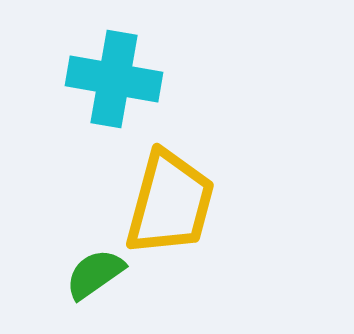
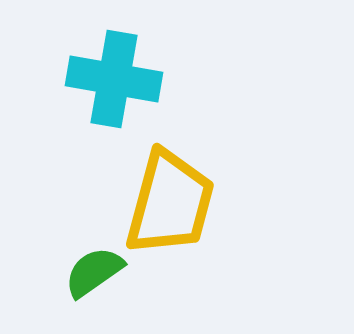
green semicircle: moved 1 px left, 2 px up
